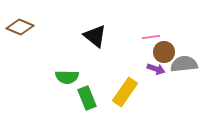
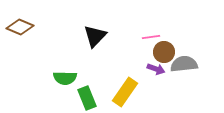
black triangle: rotated 35 degrees clockwise
green semicircle: moved 2 px left, 1 px down
